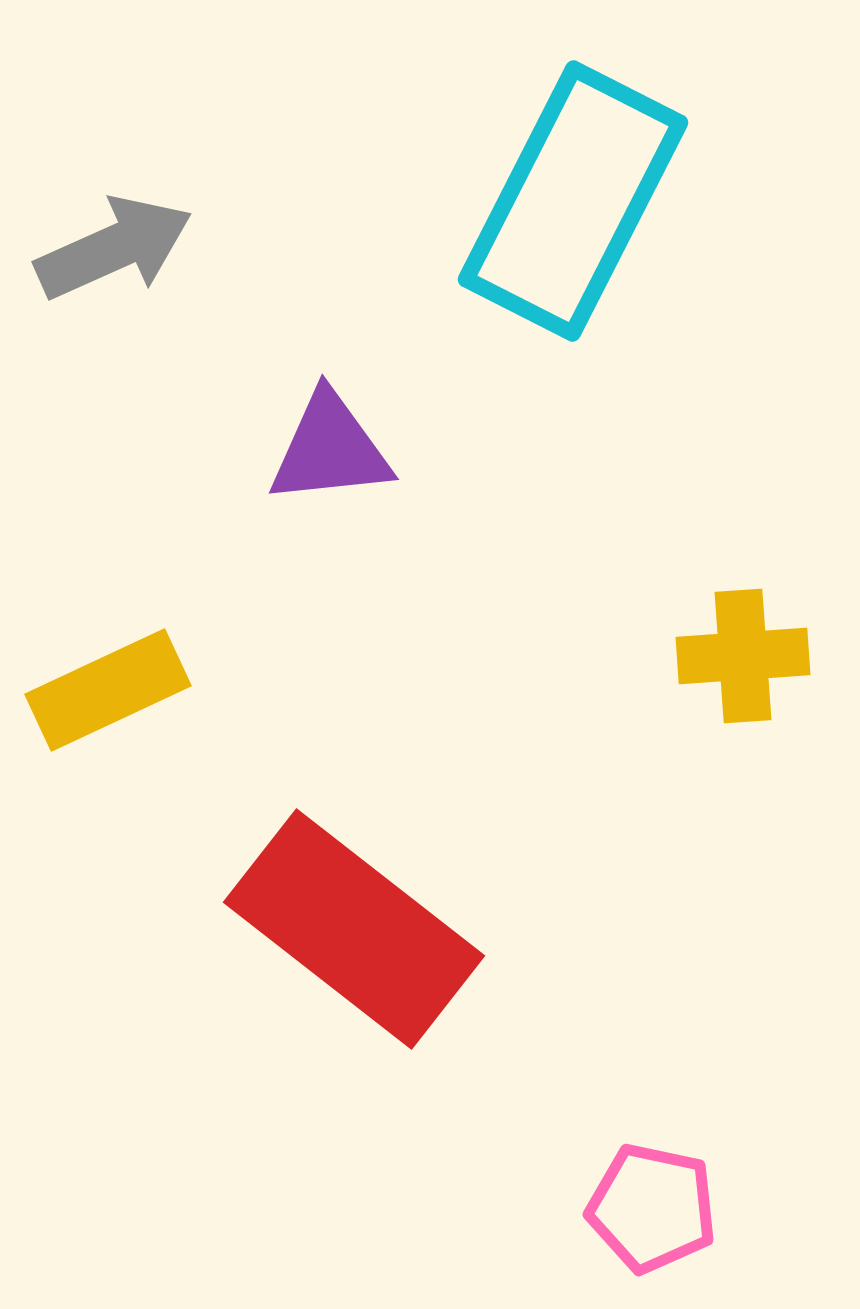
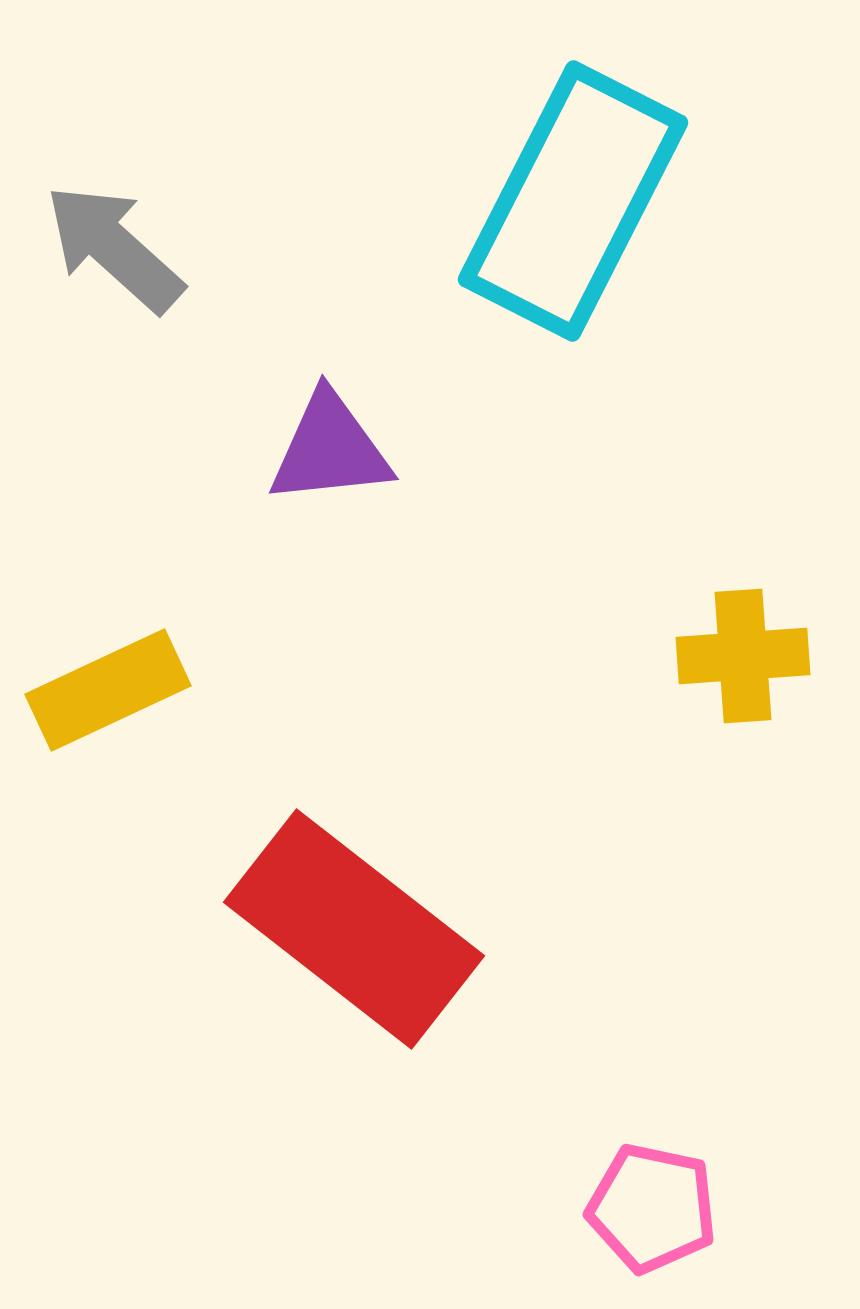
gray arrow: rotated 114 degrees counterclockwise
